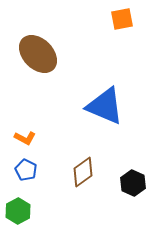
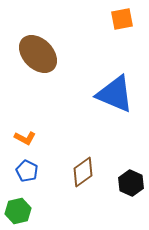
blue triangle: moved 10 px right, 12 px up
blue pentagon: moved 1 px right, 1 px down
black hexagon: moved 2 px left
green hexagon: rotated 15 degrees clockwise
